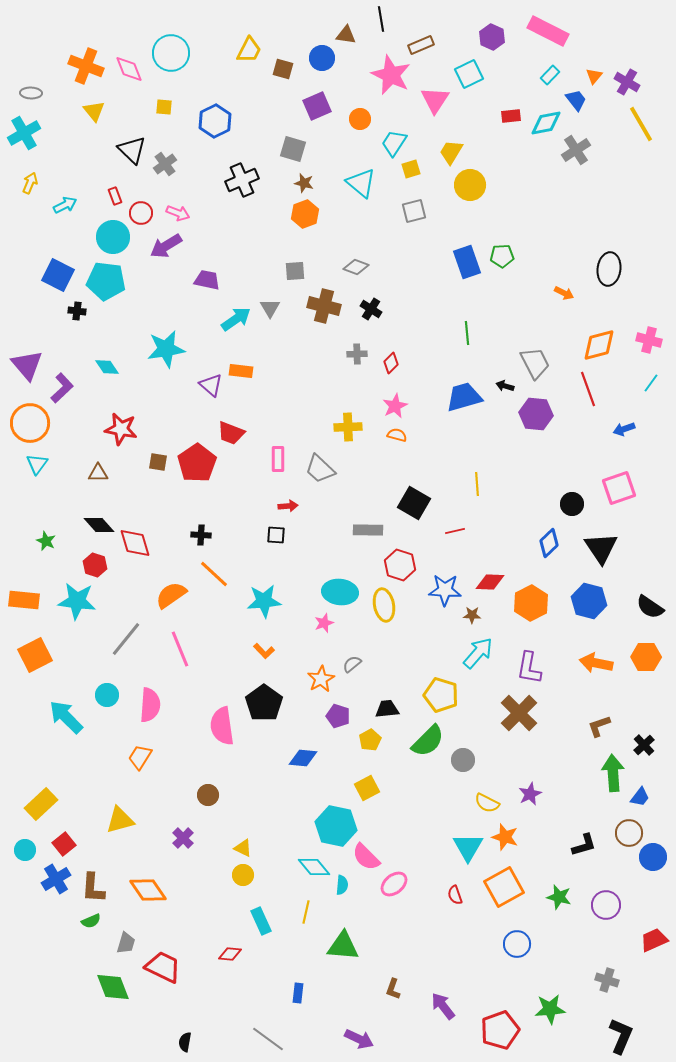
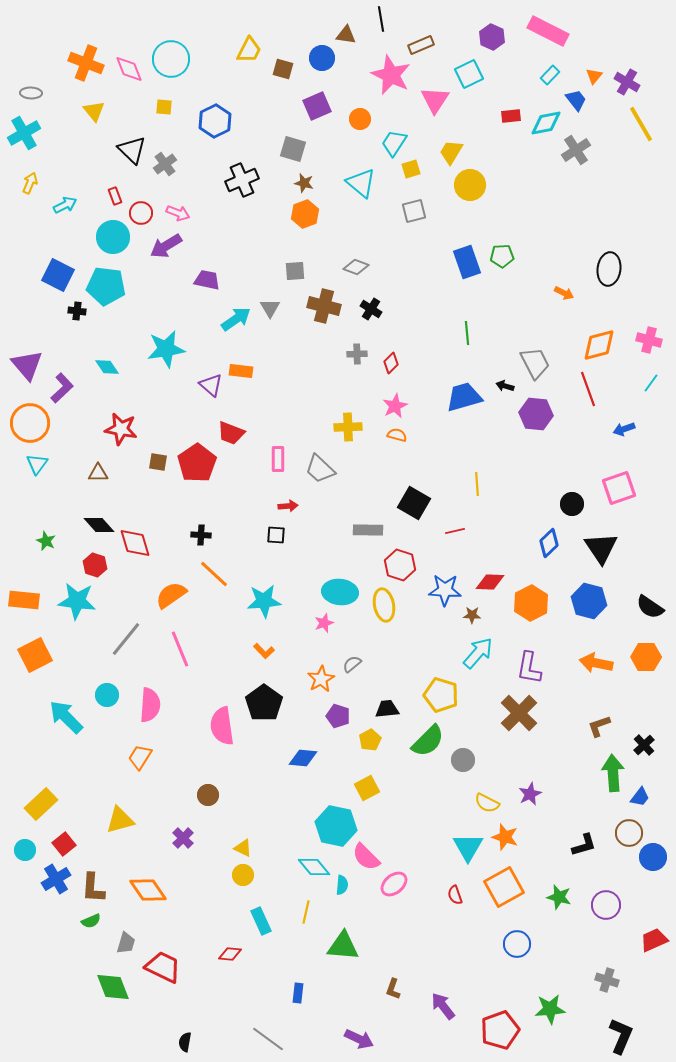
cyan circle at (171, 53): moved 6 px down
orange cross at (86, 66): moved 3 px up
cyan pentagon at (106, 281): moved 5 px down
